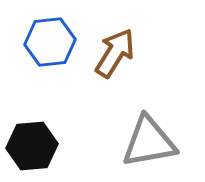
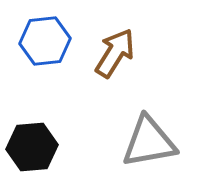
blue hexagon: moved 5 px left, 1 px up
black hexagon: moved 1 px down
